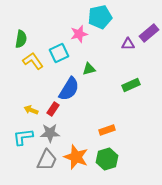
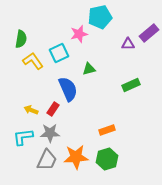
blue semicircle: moved 1 px left; rotated 55 degrees counterclockwise
orange star: rotated 25 degrees counterclockwise
